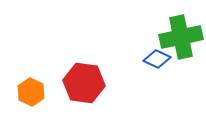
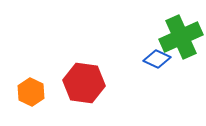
green cross: rotated 12 degrees counterclockwise
